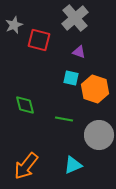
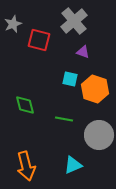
gray cross: moved 1 px left, 3 px down
gray star: moved 1 px left, 1 px up
purple triangle: moved 4 px right
cyan square: moved 1 px left, 1 px down
orange arrow: rotated 52 degrees counterclockwise
